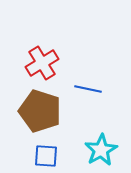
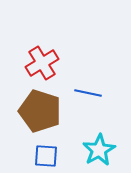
blue line: moved 4 px down
cyan star: moved 2 px left
